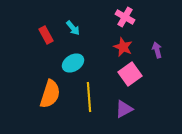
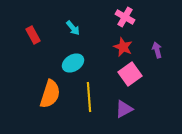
red rectangle: moved 13 px left
